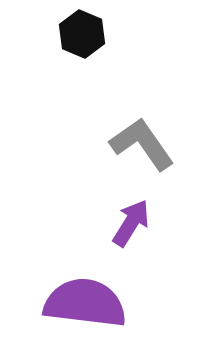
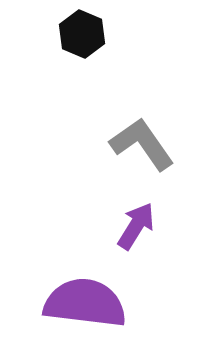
purple arrow: moved 5 px right, 3 px down
